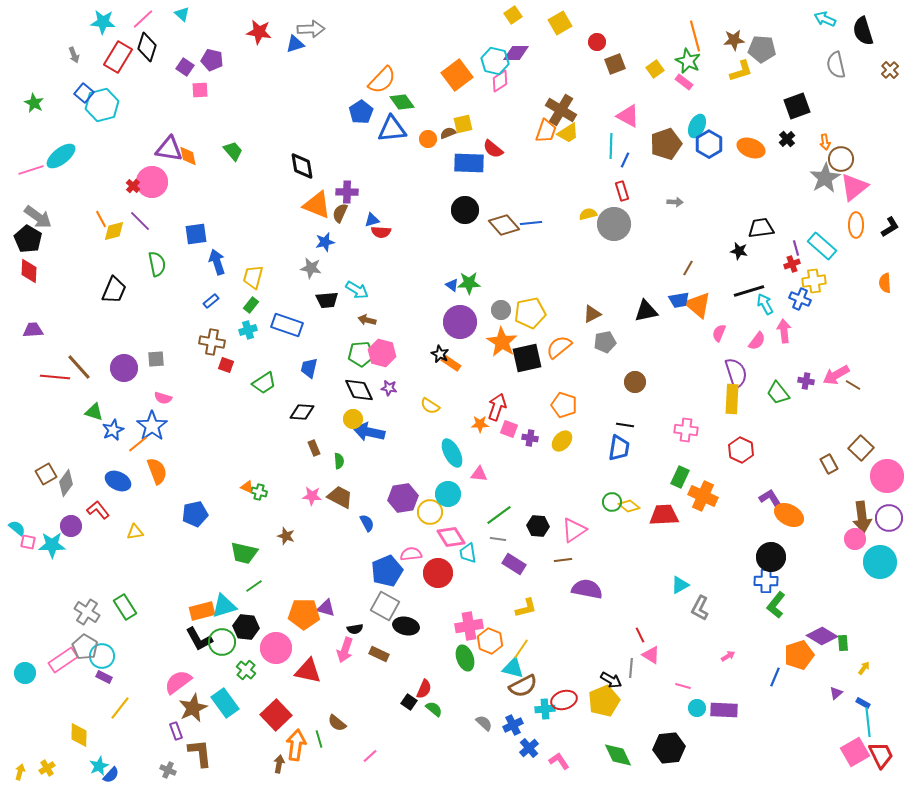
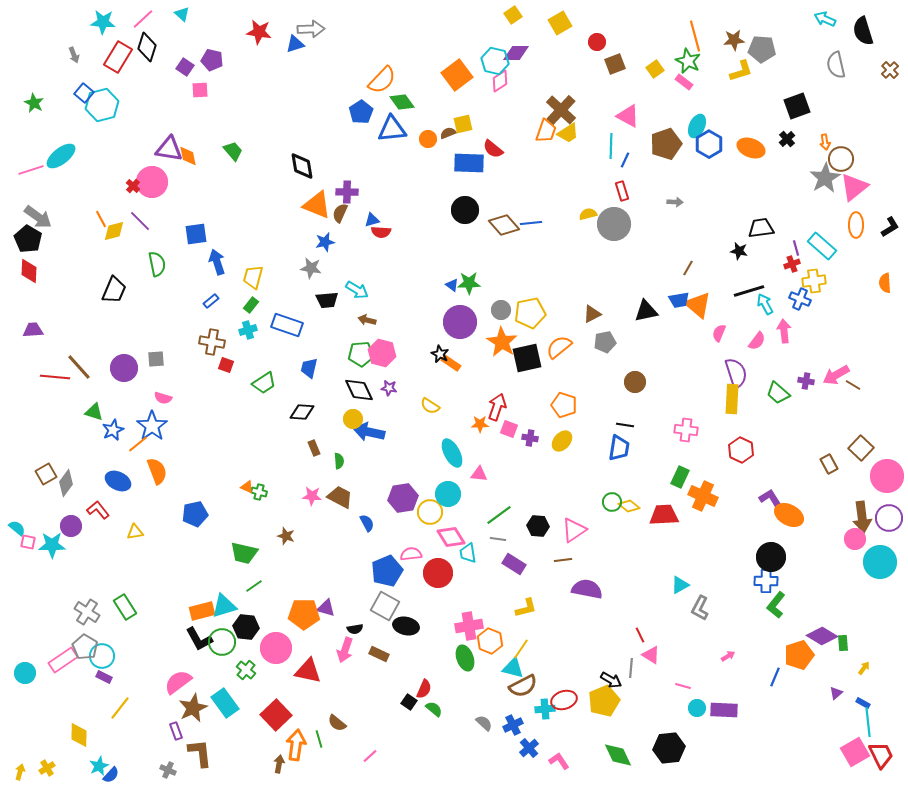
brown cross at (561, 110): rotated 12 degrees clockwise
green trapezoid at (778, 393): rotated 10 degrees counterclockwise
